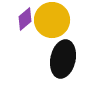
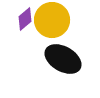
black ellipse: rotated 72 degrees counterclockwise
